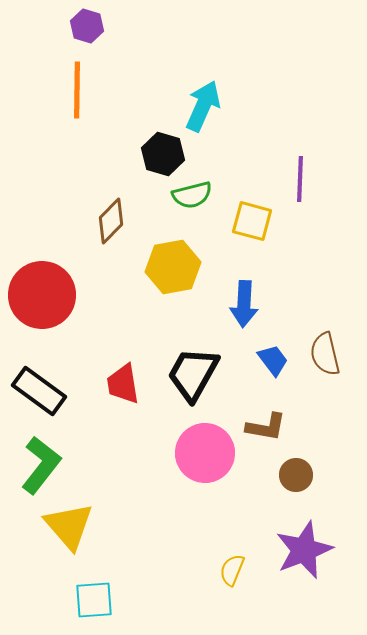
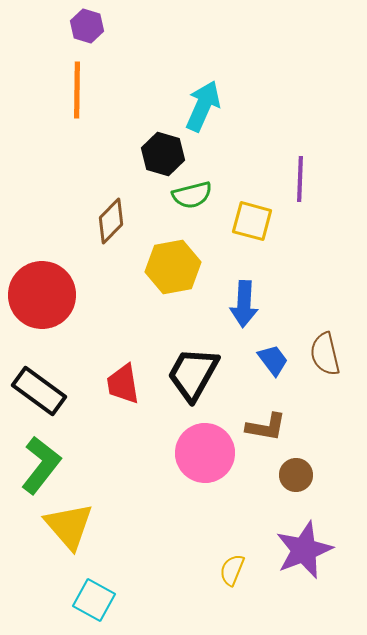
cyan square: rotated 33 degrees clockwise
